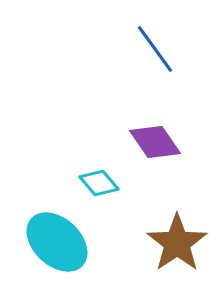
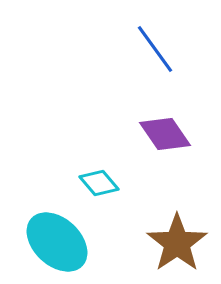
purple diamond: moved 10 px right, 8 px up
